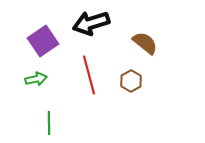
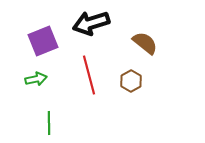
purple square: rotated 12 degrees clockwise
